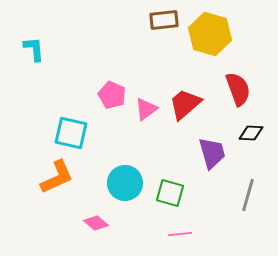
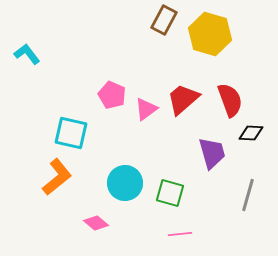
brown rectangle: rotated 56 degrees counterclockwise
cyan L-shape: moved 7 px left, 5 px down; rotated 32 degrees counterclockwise
red semicircle: moved 8 px left, 11 px down
red trapezoid: moved 2 px left, 5 px up
orange L-shape: rotated 15 degrees counterclockwise
